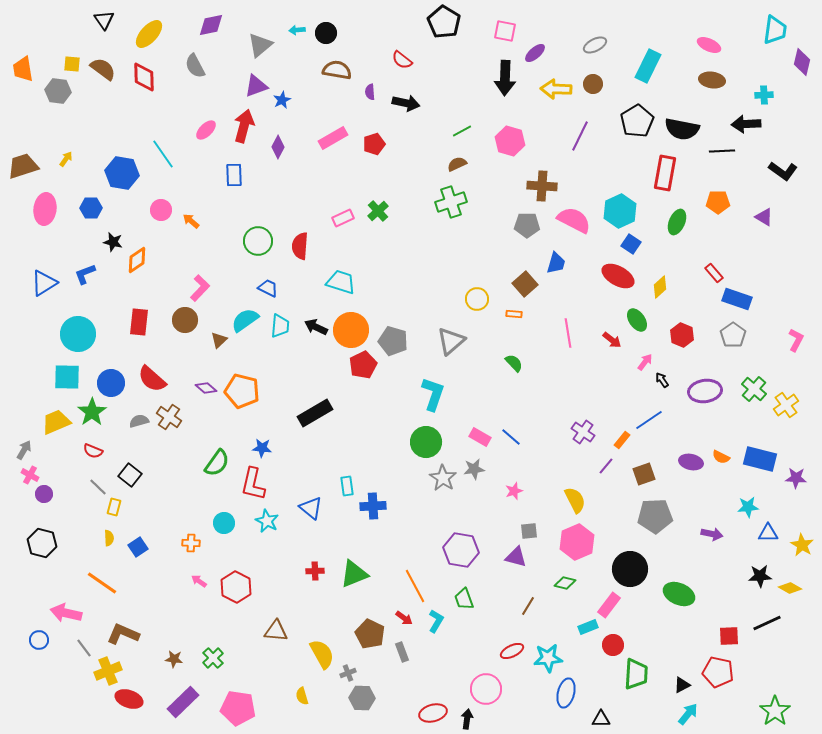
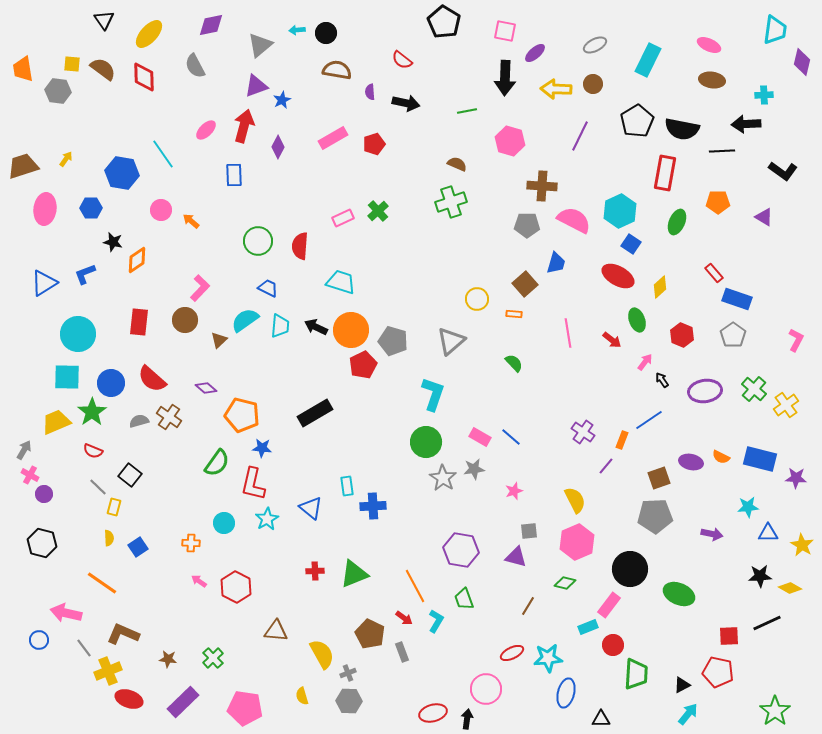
cyan rectangle at (648, 66): moved 6 px up
green line at (462, 131): moved 5 px right, 20 px up; rotated 18 degrees clockwise
brown semicircle at (457, 164): rotated 48 degrees clockwise
green ellipse at (637, 320): rotated 15 degrees clockwise
orange pentagon at (242, 391): moved 24 px down
orange rectangle at (622, 440): rotated 18 degrees counterclockwise
brown square at (644, 474): moved 15 px right, 4 px down
cyan star at (267, 521): moved 2 px up; rotated 15 degrees clockwise
red ellipse at (512, 651): moved 2 px down
brown star at (174, 659): moved 6 px left
gray hexagon at (362, 698): moved 13 px left, 3 px down
pink pentagon at (238, 708): moved 7 px right
